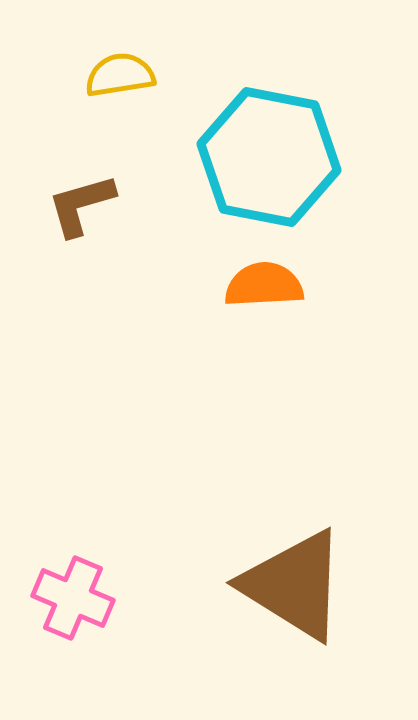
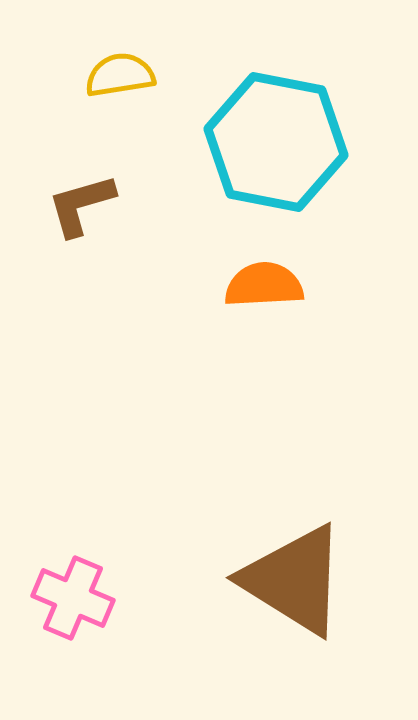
cyan hexagon: moved 7 px right, 15 px up
brown triangle: moved 5 px up
